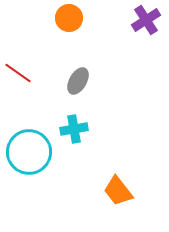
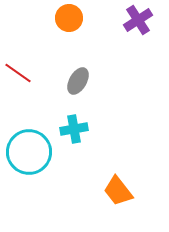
purple cross: moved 8 px left
